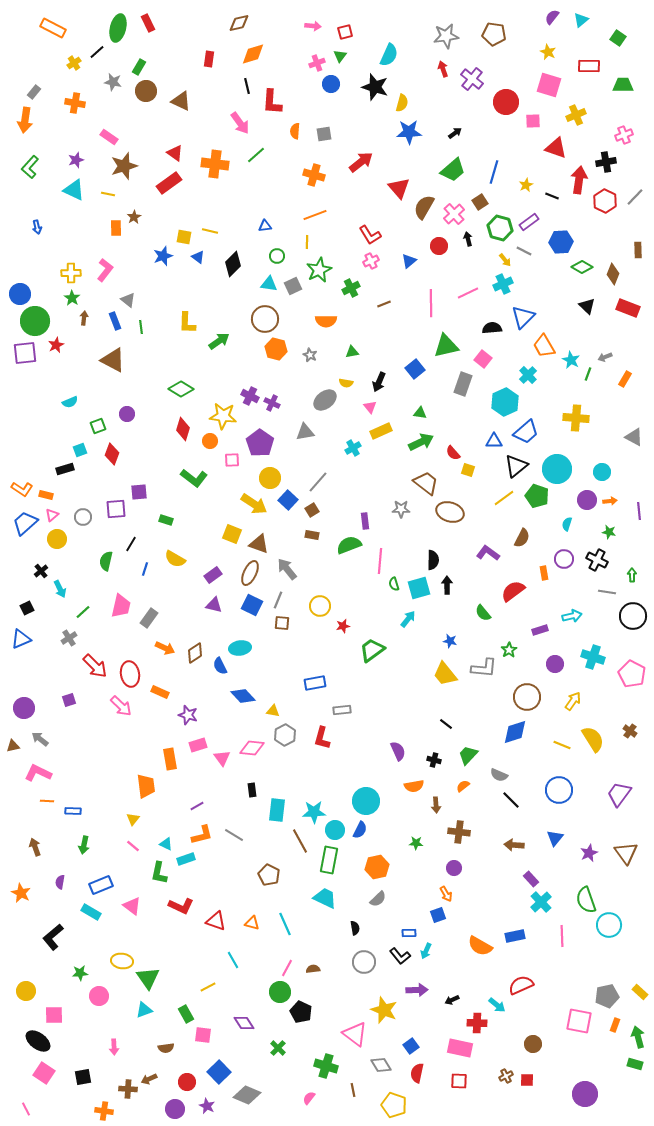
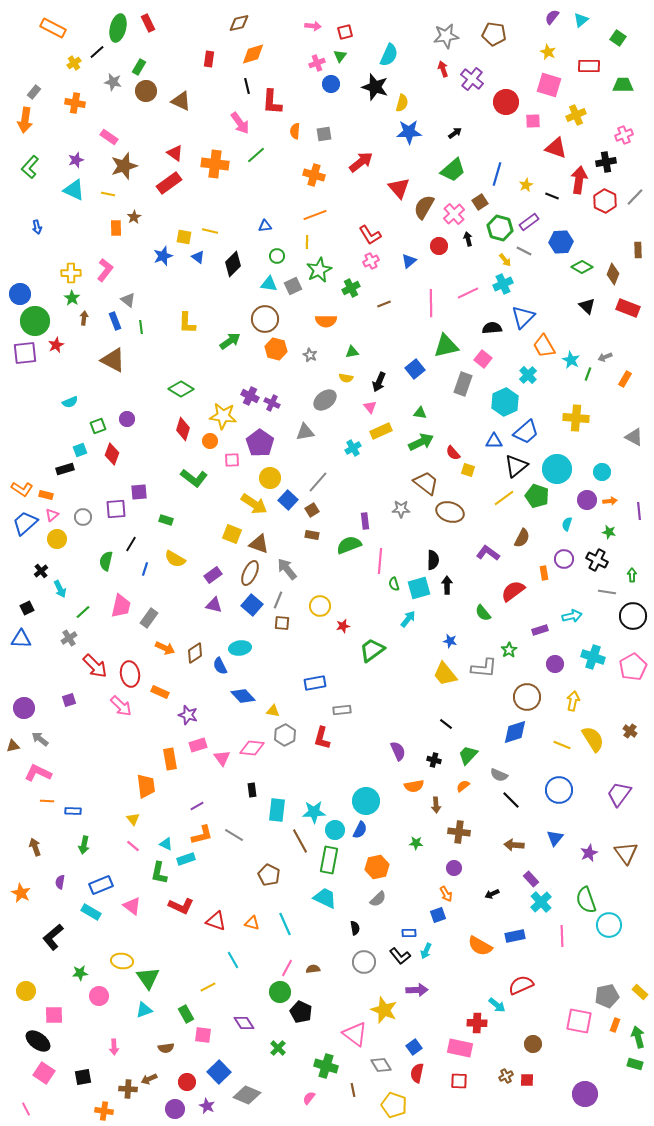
blue line at (494, 172): moved 3 px right, 2 px down
green arrow at (219, 341): moved 11 px right
yellow semicircle at (346, 383): moved 5 px up
purple circle at (127, 414): moved 5 px down
blue square at (252, 605): rotated 15 degrees clockwise
blue triangle at (21, 639): rotated 25 degrees clockwise
pink pentagon at (632, 674): moved 1 px right, 7 px up; rotated 16 degrees clockwise
yellow arrow at (573, 701): rotated 24 degrees counterclockwise
yellow triangle at (133, 819): rotated 16 degrees counterclockwise
black arrow at (452, 1000): moved 40 px right, 106 px up
blue square at (411, 1046): moved 3 px right, 1 px down
